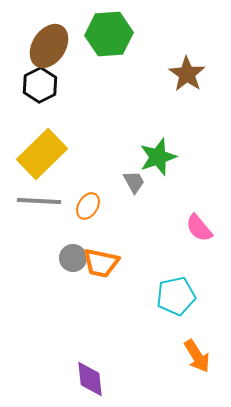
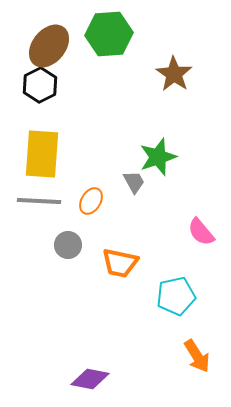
brown ellipse: rotated 6 degrees clockwise
brown star: moved 13 px left
yellow rectangle: rotated 42 degrees counterclockwise
orange ellipse: moved 3 px right, 5 px up
pink semicircle: moved 2 px right, 4 px down
gray circle: moved 5 px left, 13 px up
orange trapezoid: moved 19 px right
purple diamond: rotated 72 degrees counterclockwise
